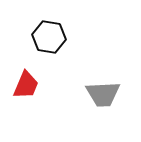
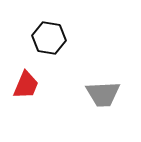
black hexagon: moved 1 px down
